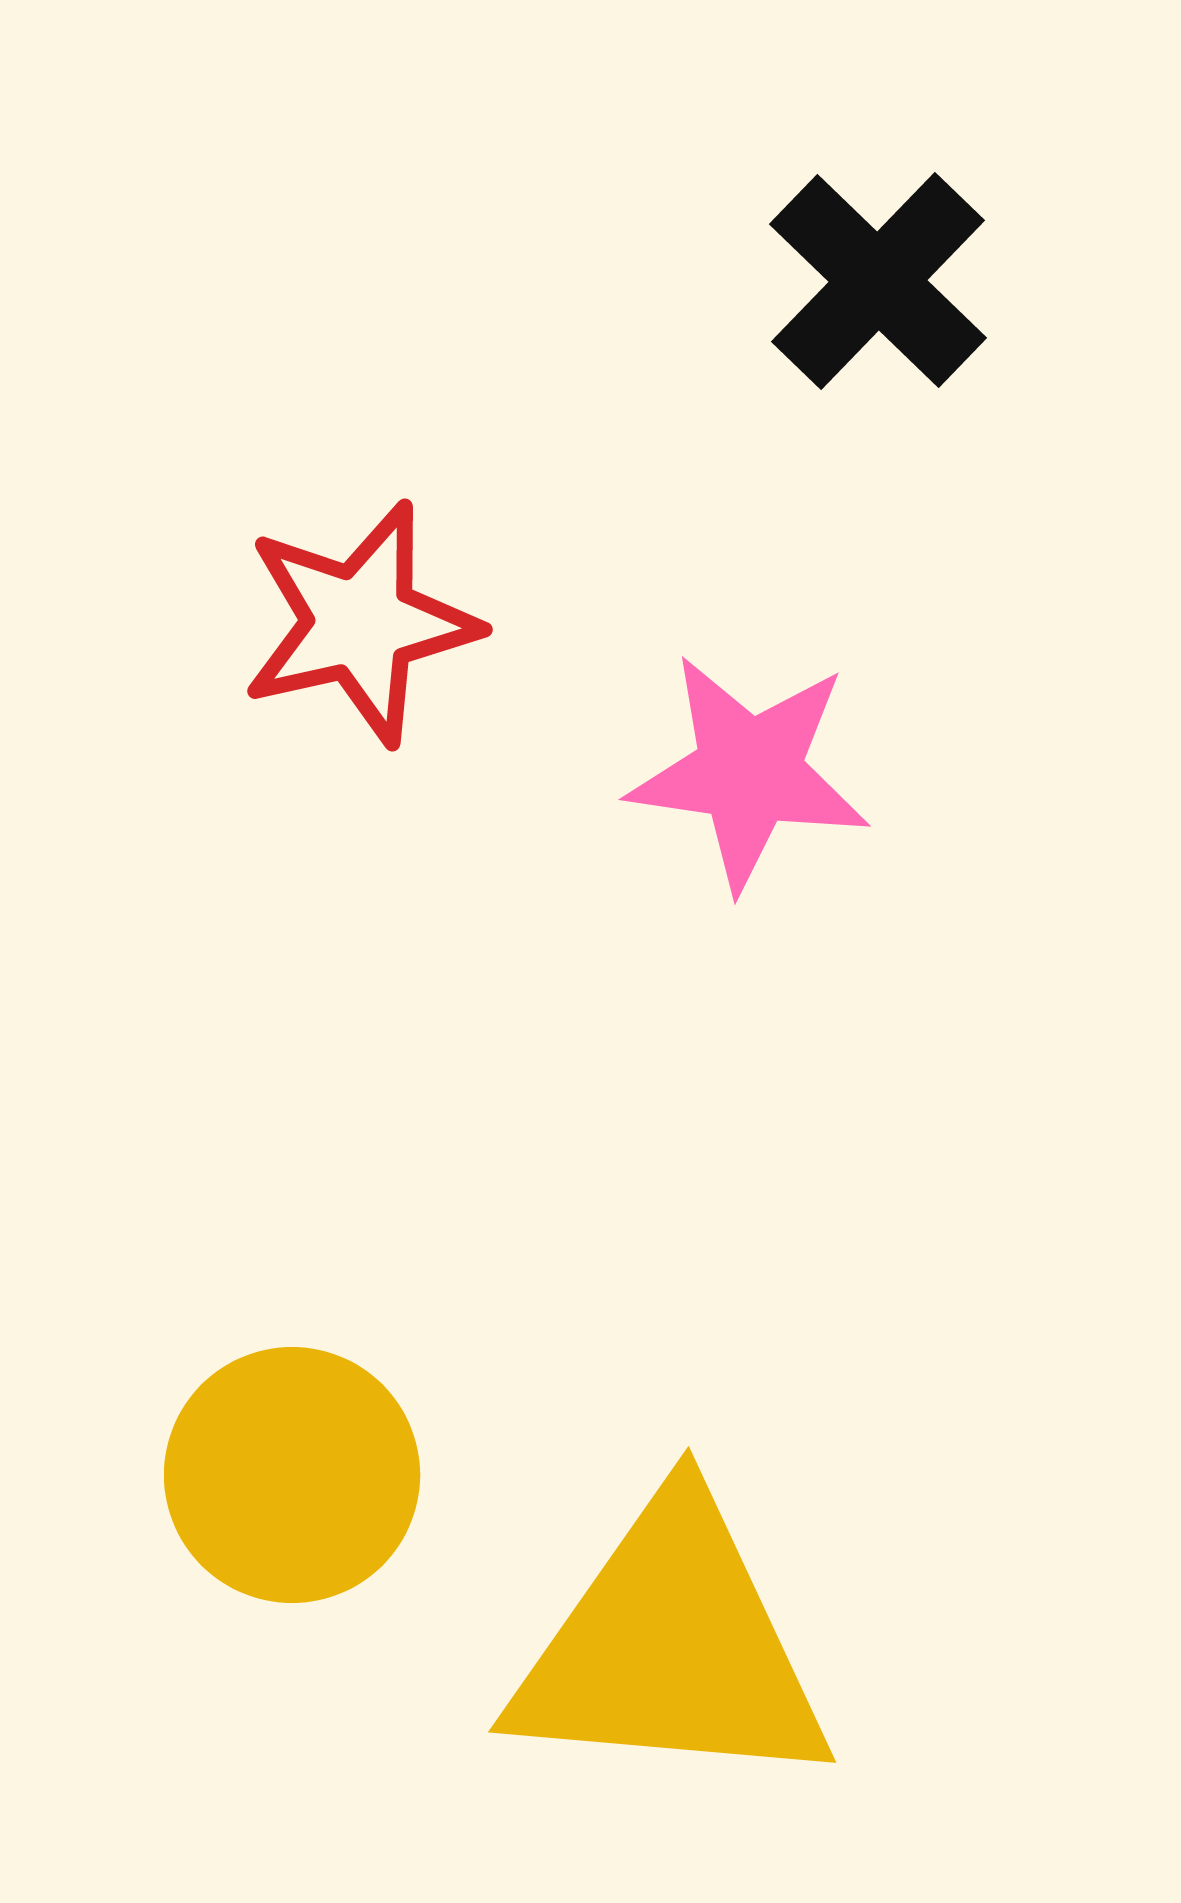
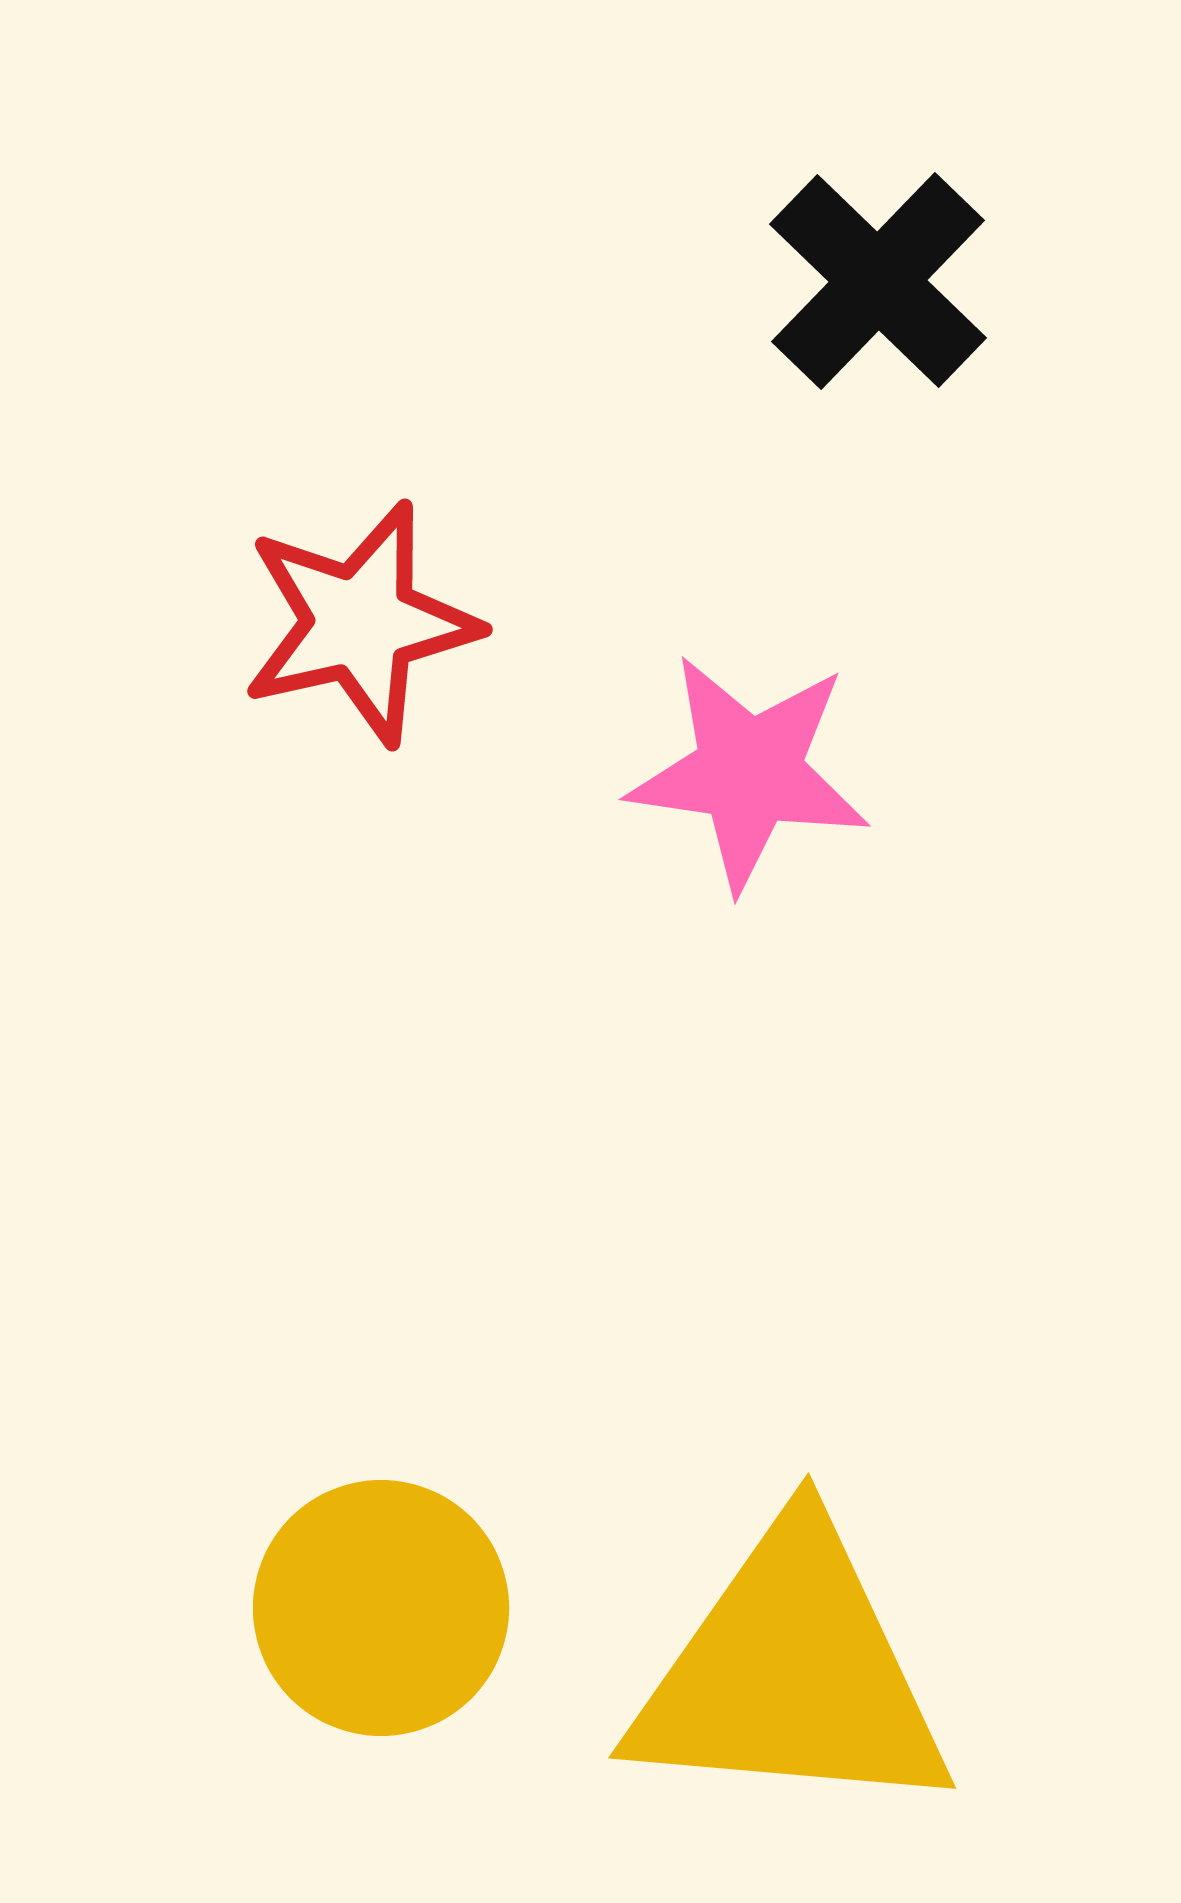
yellow circle: moved 89 px right, 133 px down
yellow triangle: moved 120 px right, 26 px down
